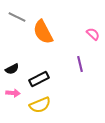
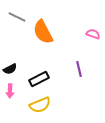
pink semicircle: rotated 24 degrees counterclockwise
purple line: moved 1 px left, 5 px down
black semicircle: moved 2 px left
pink arrow: moved 3 px left, 2 px up; rotated 88 degrees clockwise
